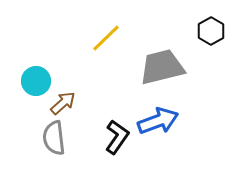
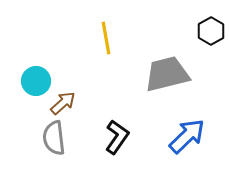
yellow line: rotated 56 degrees counterclockwise
gray trapezoid: moved 5 px right, 7 px down
blue arrow: moved 29 px right, 15 px down; rotated 24 degrees counterclockwise
